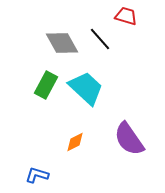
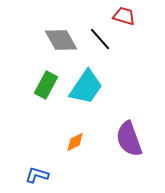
red trapezoid: moved 2 px left
gray diamond: moved 1 px left, 3 px up
cyan trapezoid: moved 1 px up; rotated 81 degrees clockwise
purple semicircle: rotated 15 degrees clockwise
